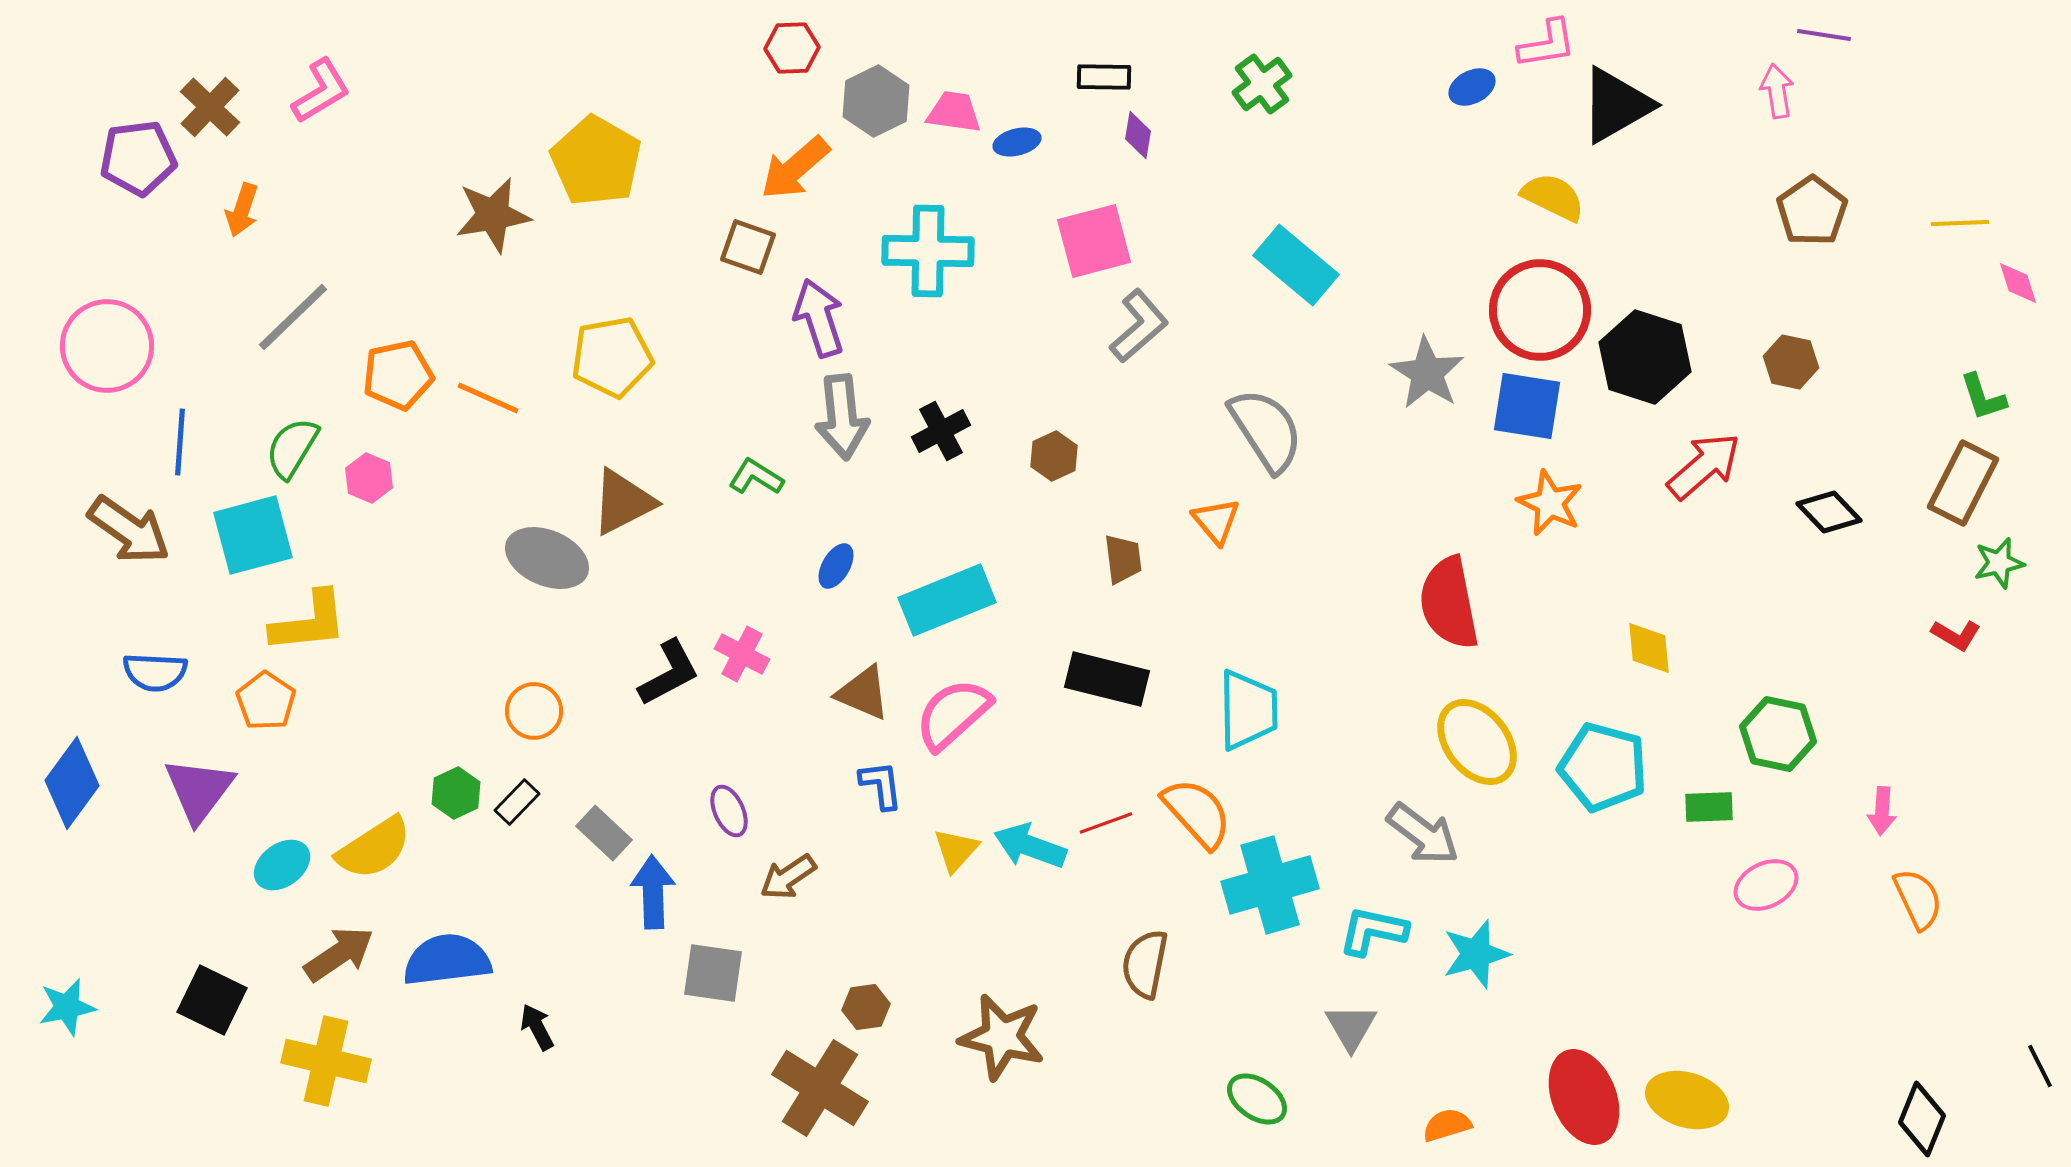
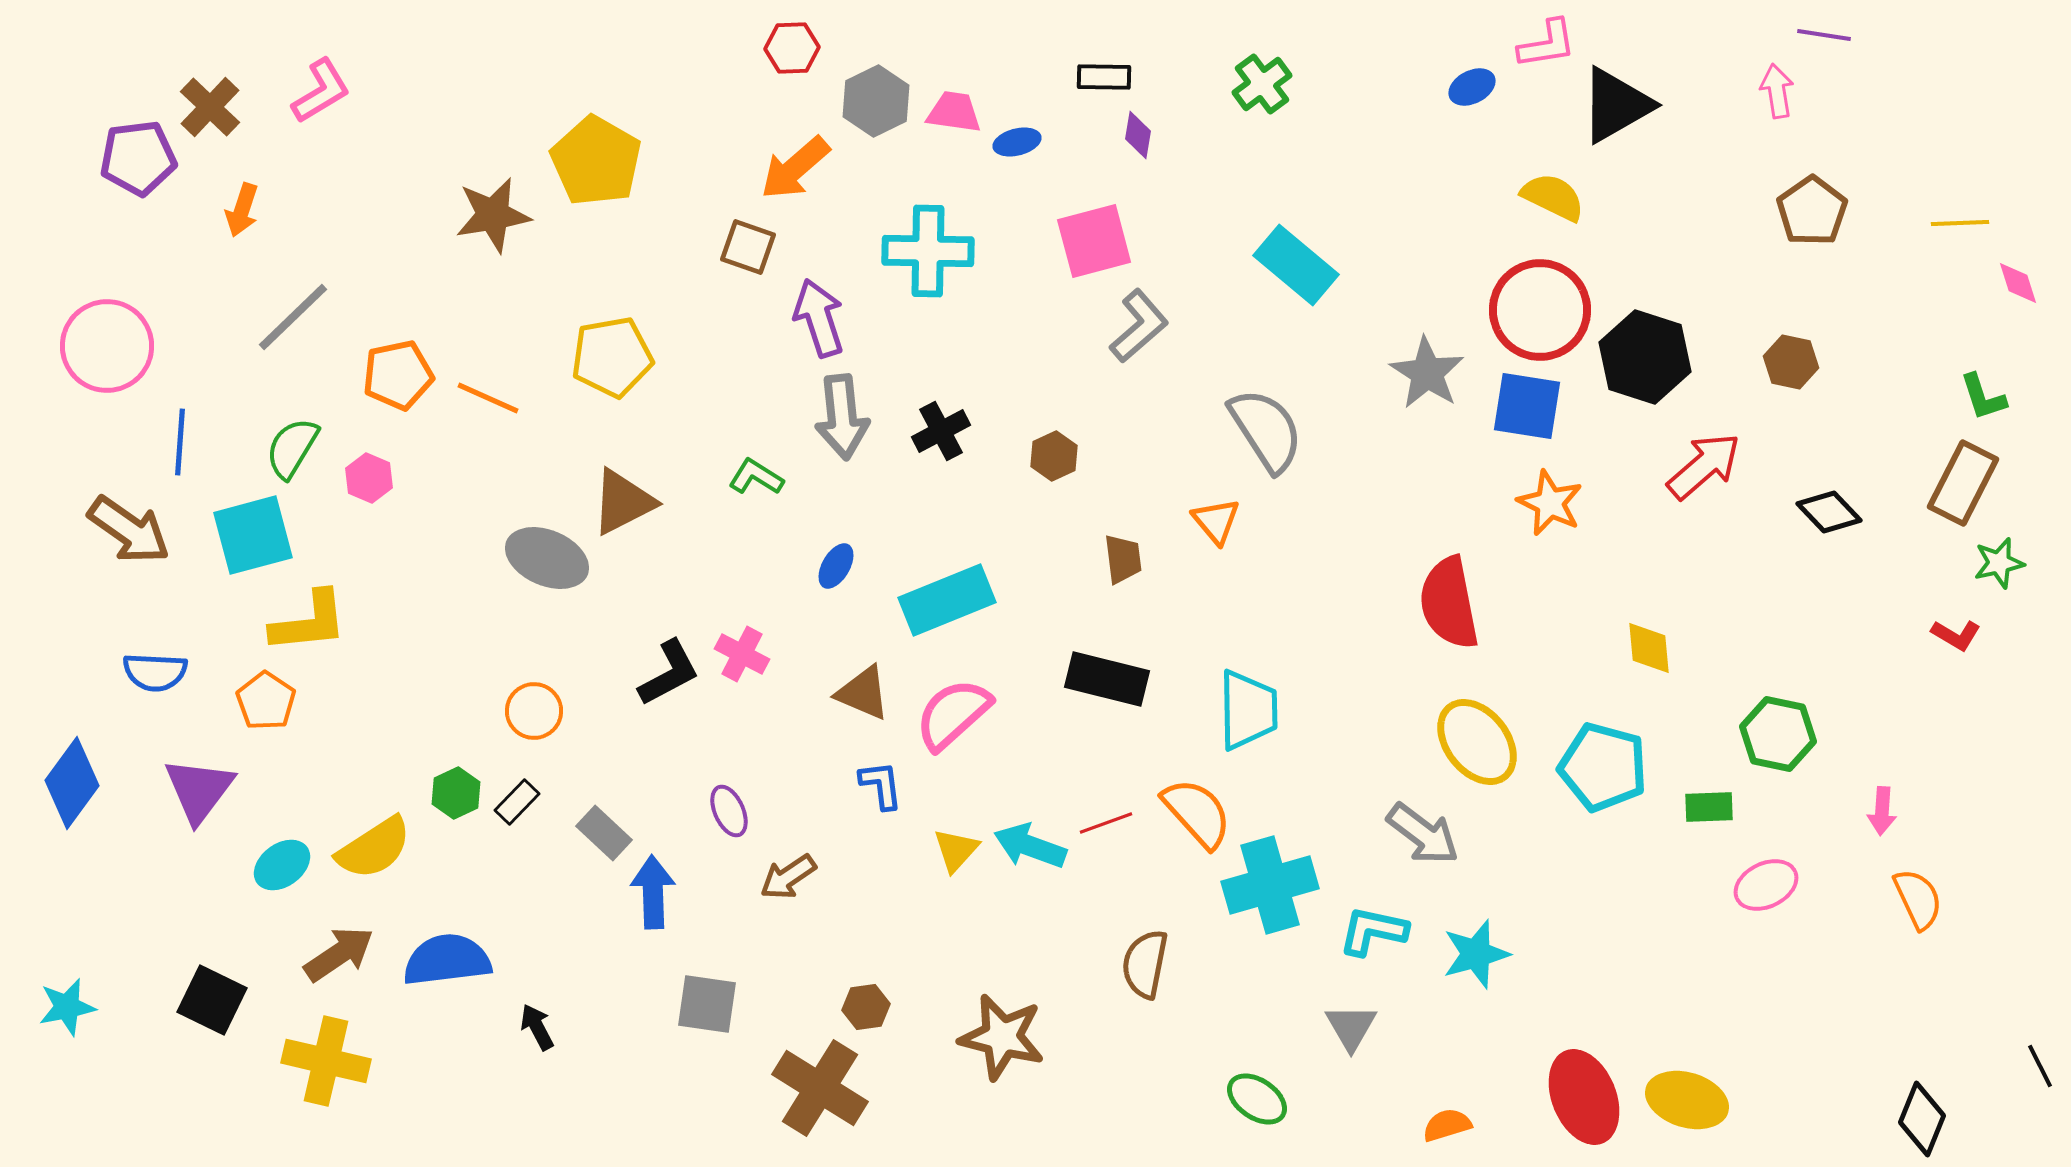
gray square at (713, 973): moved 6 px left, 31 px down
